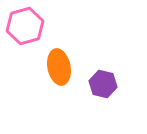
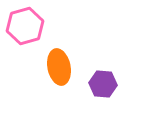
purple hexagon: rotated 8 degrees counterclockwise
